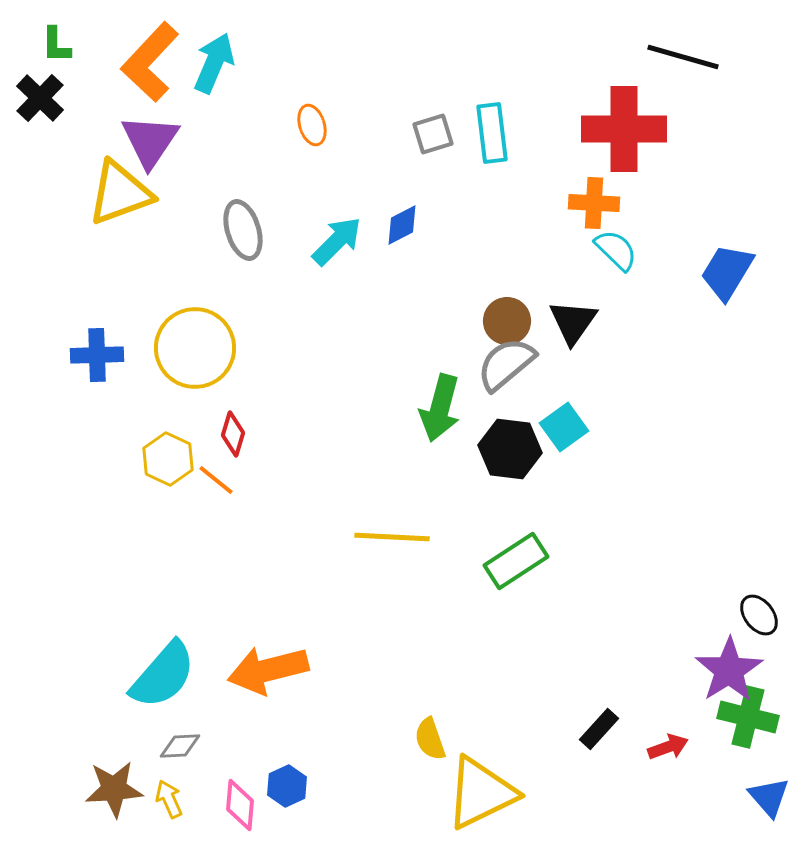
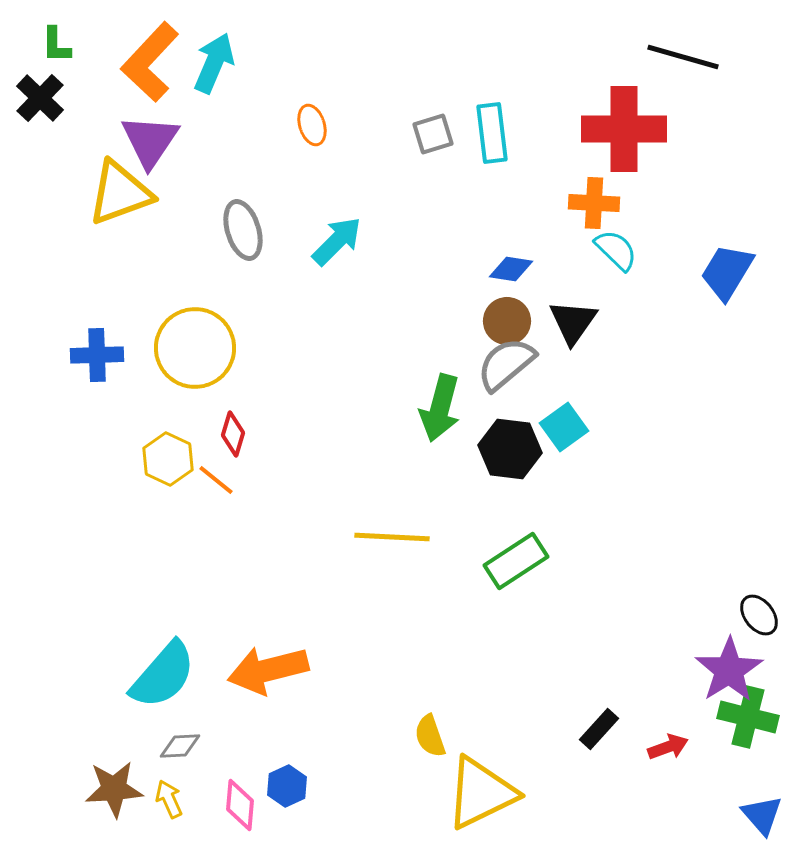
blue diamond at (402, 225): moved 109 px right, 44 px down; rotated 36 degrees clockwise
yellow semicircle at (430, 739): moved 3 px up
blue triangle at (769, 797): moved 7 px left, 18 px down
